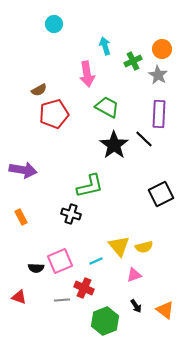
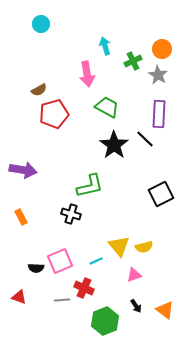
cyan circle: moved 13 px left
black line: moved 1 px right
